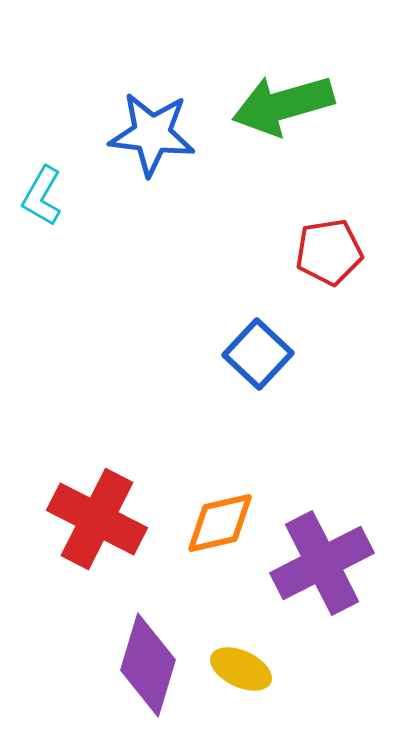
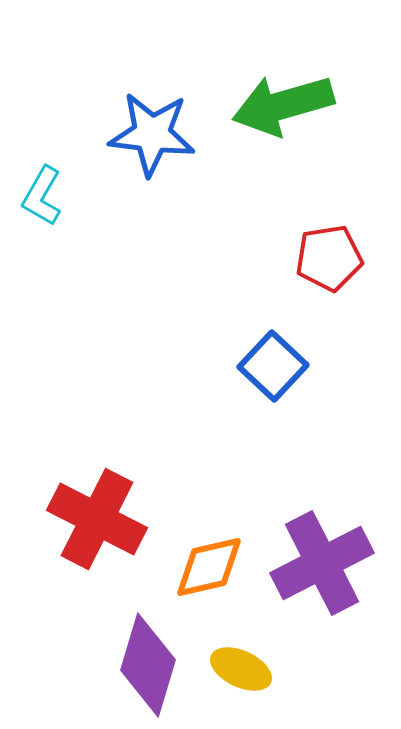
red pentagon: moved 6 px down
blue square: moved 15 px right, 12 px down
orange diamond: moved 11 px left, 44 px down
